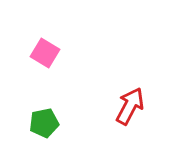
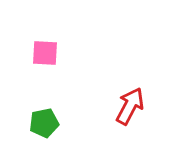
pink square: rotated 28 degrees counterclockwise
